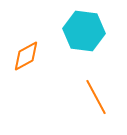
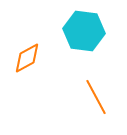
orange diamond: moved 1 px right, 2 px down
